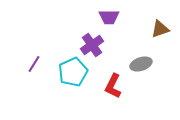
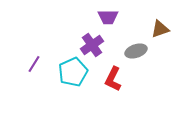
purple trapezoid: moved 1 px left
gray ellipse: moved 5 px left, 13 px up
red L-shape: moved 7 px up
